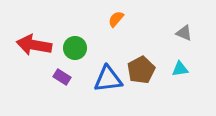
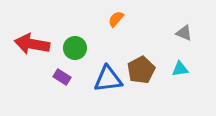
red arrow: moved 2 px left, 1 px up
